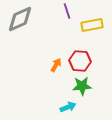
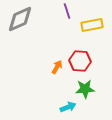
orange arrow: moved 1 px right, 2 px down
green star: moved 3 px right, 3 px down
